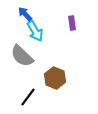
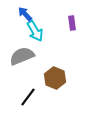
gray semicircle: rotated 115 degrees clockwise
